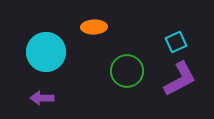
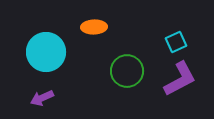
purple arrow: rotated 25 degrees counterclockwise
